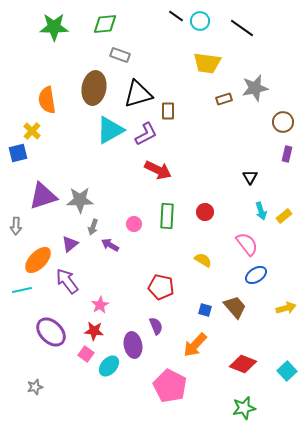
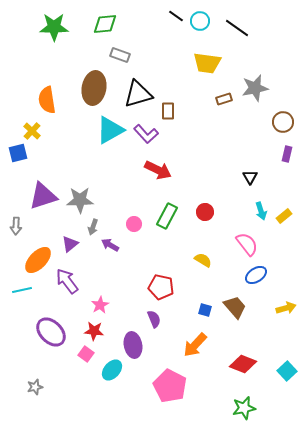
black line at (242, 28): moved 5 px left
purple L-shape at (146, 134): rotated 75 degrees clockwise
green rectangle at (167, 216): rotated 25 degrees clockwise
purple semicircle at (156, 326): moved 2 px left, 7 px up
cyan ellipse at (109, 366): moved 3 px right, 4 px down
